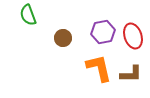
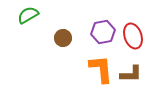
green semicircle: rotated 80 degrees clockwise
orange L-shape: moved 2 px right, 1 px down; rotated 8 degrees clockwise
